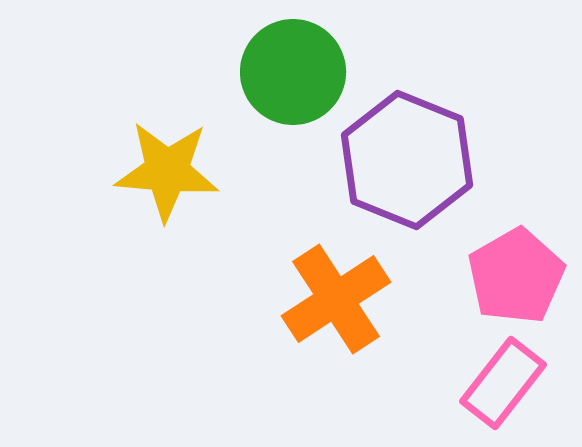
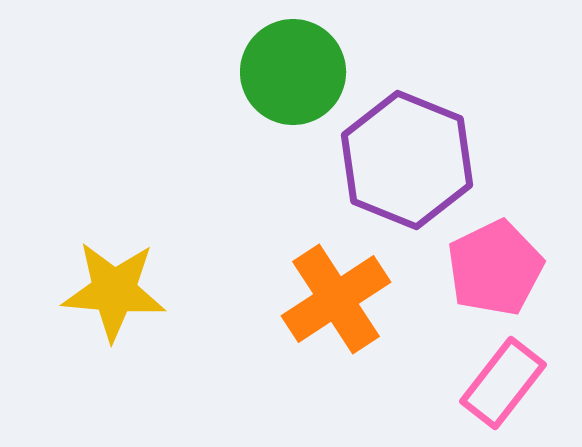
yellow star: moved 53 px left, 120 px down
pink pentagon: moved 21 px left, 8 px up; rotated 4 degrees clockwise
